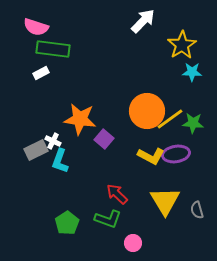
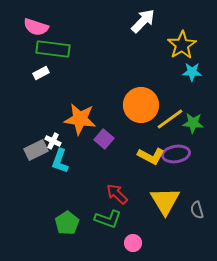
orange circle: moved 6 px left, 6 px up
